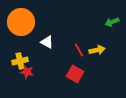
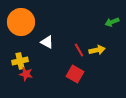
red star: moved 1 px left, 2 px down
